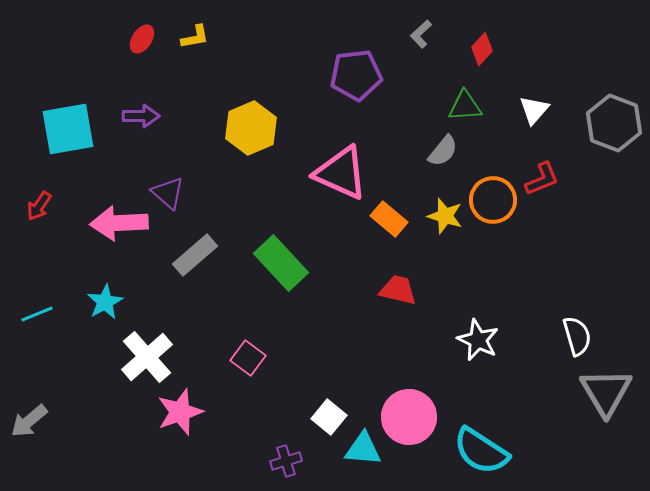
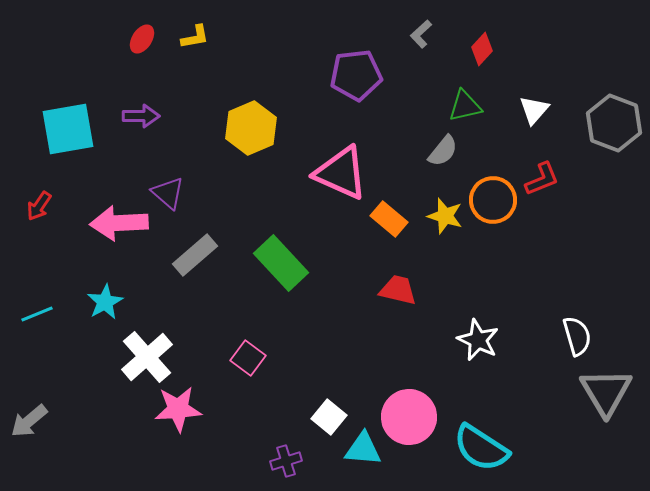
green triangle: rotated 9 degrees counterclockwise
pink star: moved 2 px left, 3 px up; rotated 15 degrees clockwise
cyan semicircle: moved 3 px up
